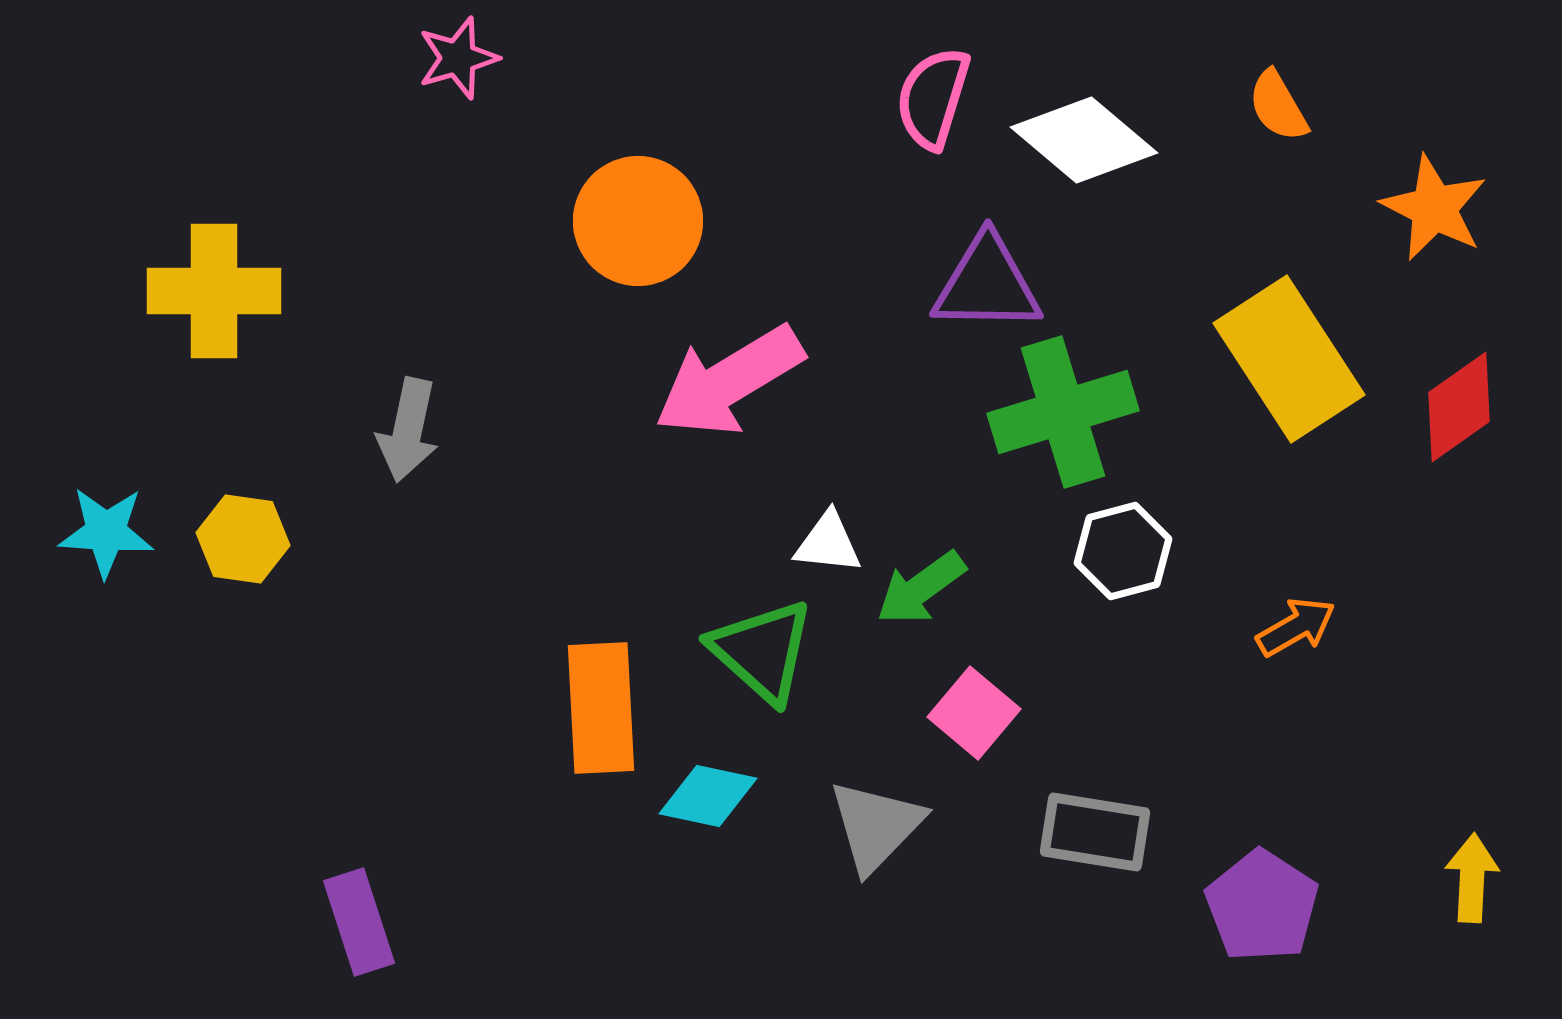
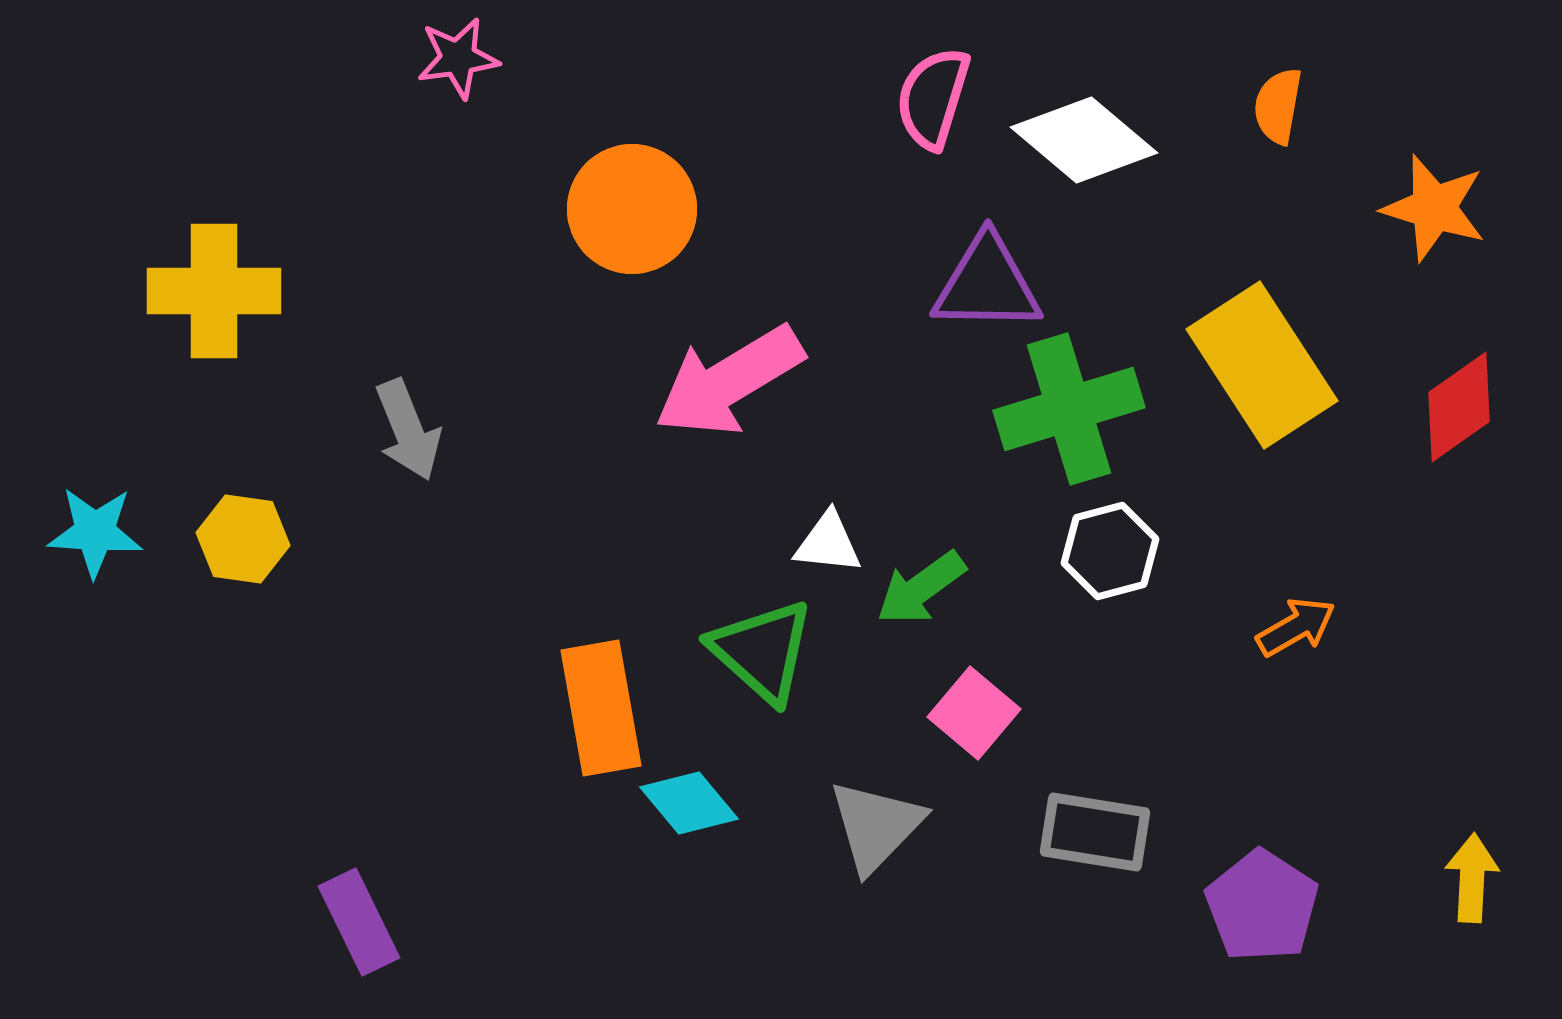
pink star: rotated 8 degrees clockwise
orange semicircle: rotated 40 degrees clockwise
orange star: rotated 10 degrees counterclockwise
orange circle: moved 6 px left, 12 px up
yellow rectangle: moved 27 px left, 6 px down
green cross: moved 6 px right, 3 px up
gray arrow: rotated 34 degrees counterclockwise
cyan star: moved 11 px left
white hexagon: moved 13 px left
orange rectangle: rotated 7 degrees counterclockwise
cyan diamond: moved 19 px left, 7 px down; rotated 38 degrees clockwise
purple rectangle: rotated 8 degrees counterclockwise
